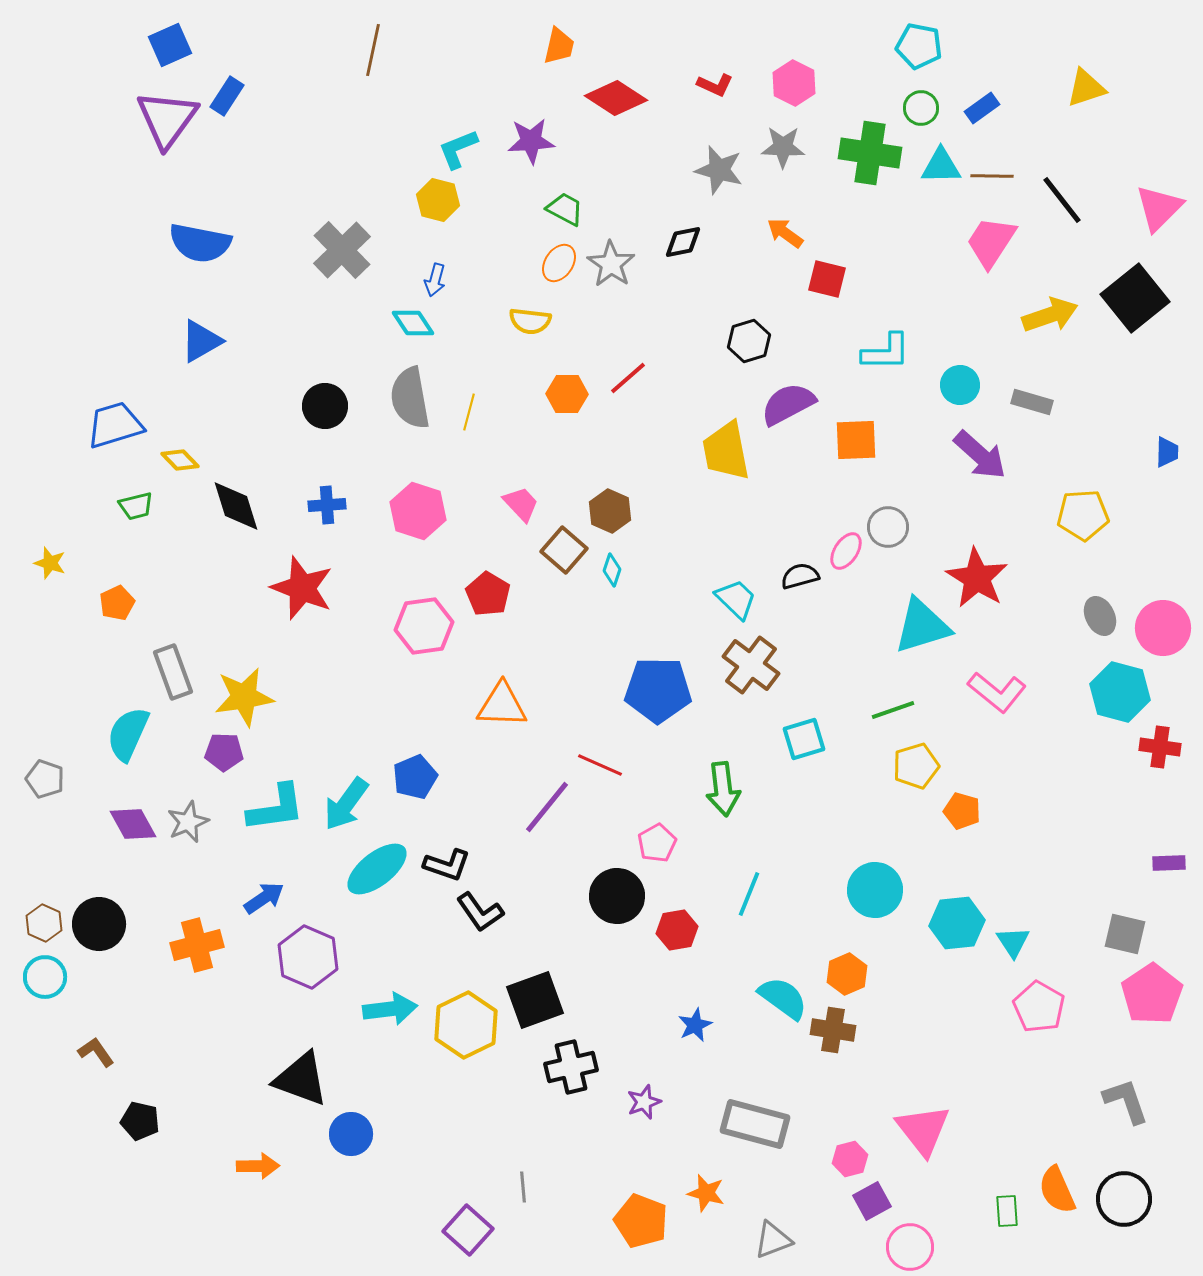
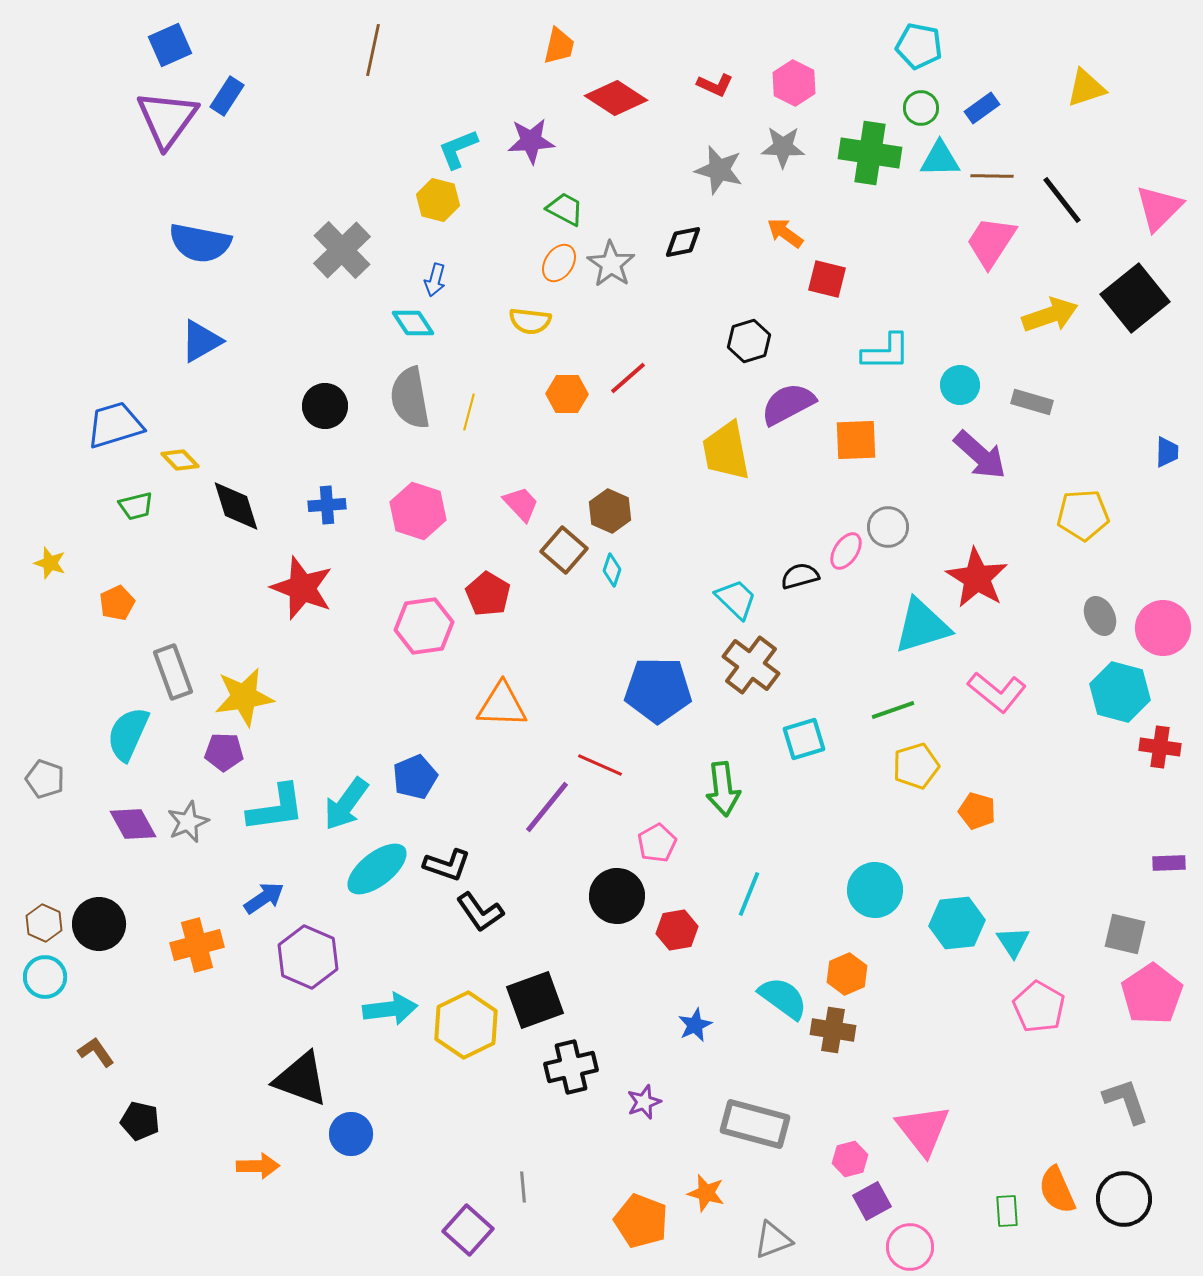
cyan triangle at (941, 166): moved 1 px left, 7 px up
orange pentagon at (962, 811): moved 15 px right
